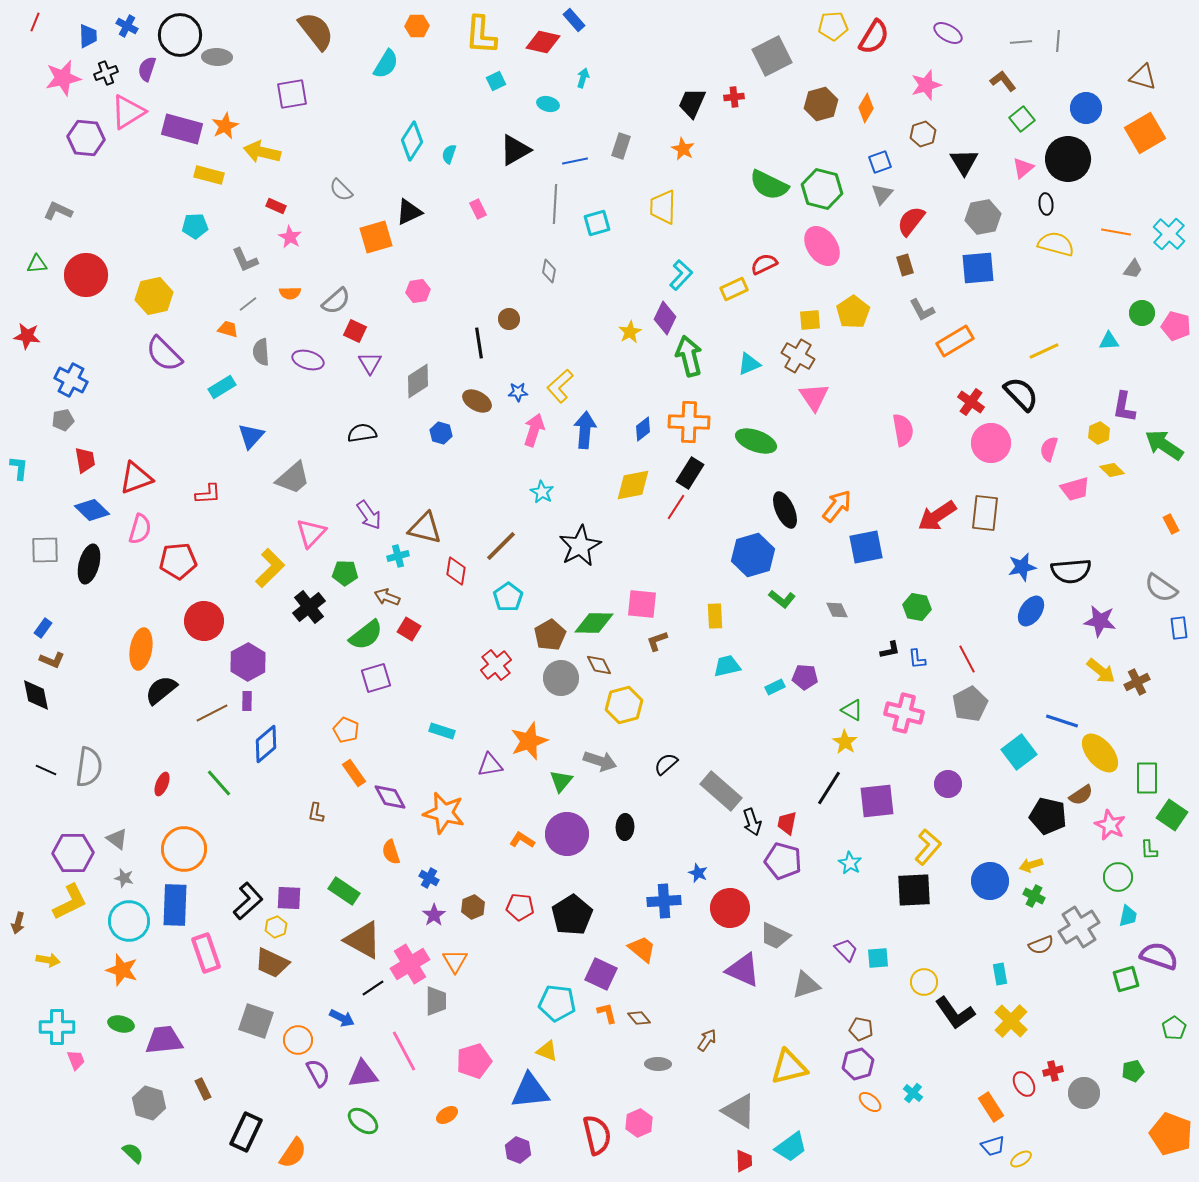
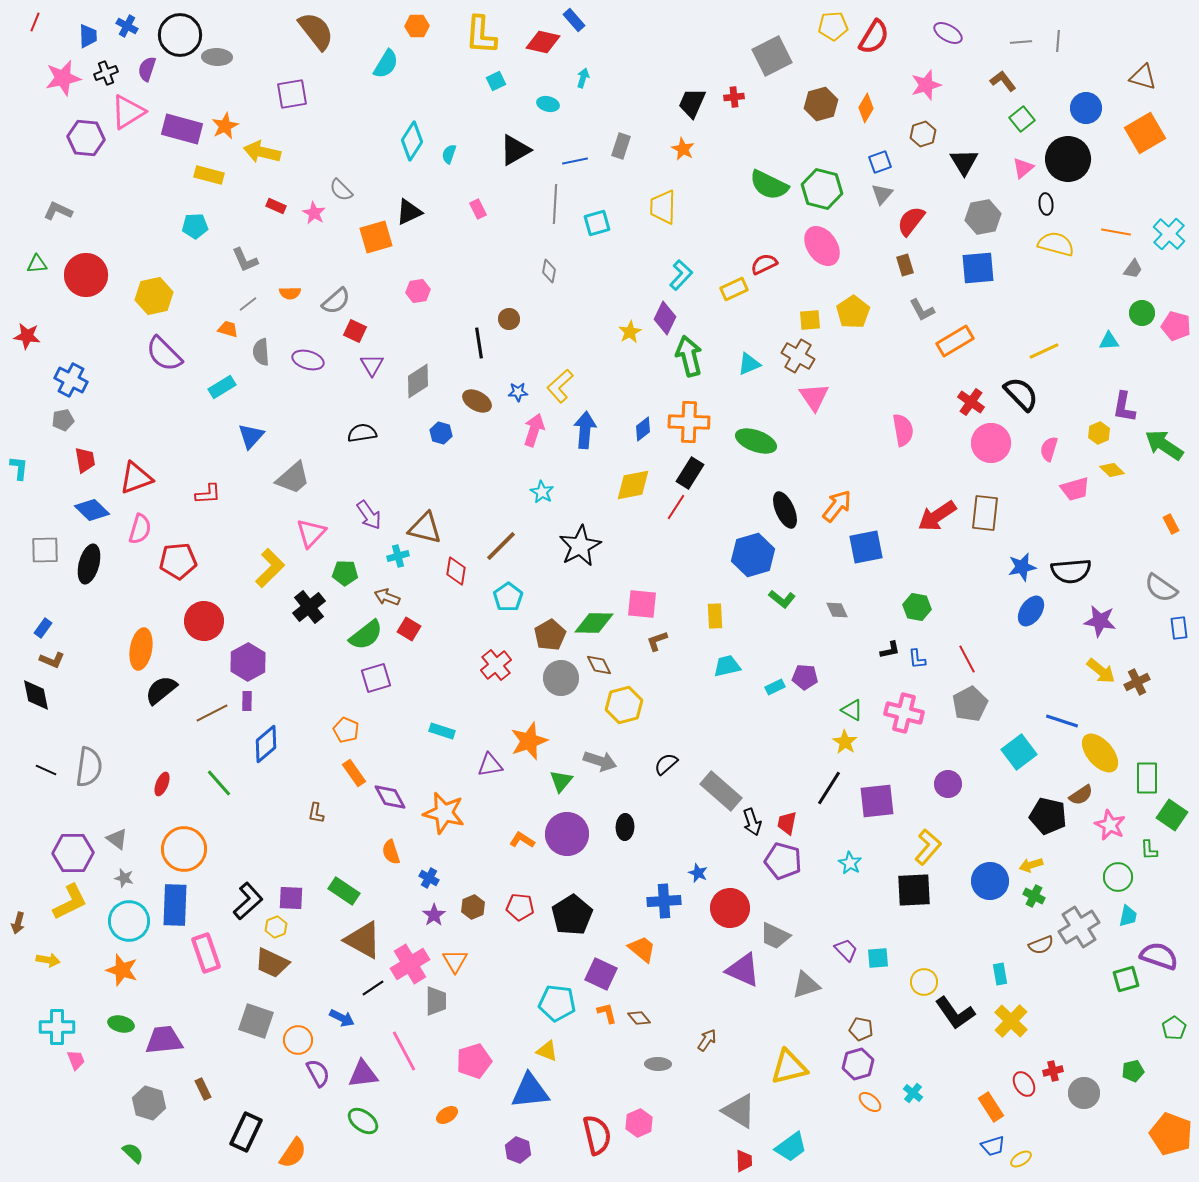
pink star at (290, 237): moved 24 px right, 24 px up
purple triangle at (370, 363): moved 2 px right, 2 px down
purple square at (289, 898): moved 2 px right
